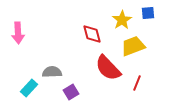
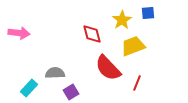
pink arrow: moved 1 px right; rotated 80 degrees counterclockwise
gray semicircle: moved 3 px right, 1 px down
